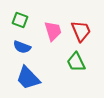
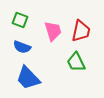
red trapezoid: rotated 35 degrees clockwise
